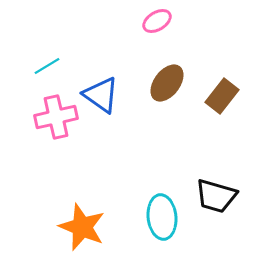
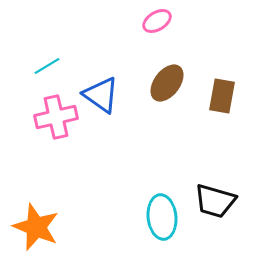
brown rectangle: rotated 28 degrees counterclockwise
black trapezoid: moved 1 px left, 5 px down
orange star: moved 46 px left
